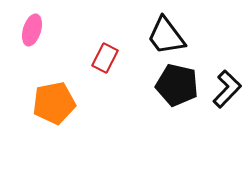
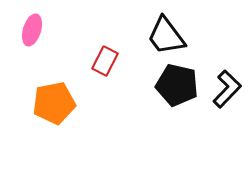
red rectangle: moved 3 px down
